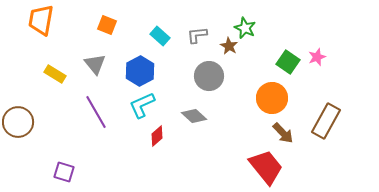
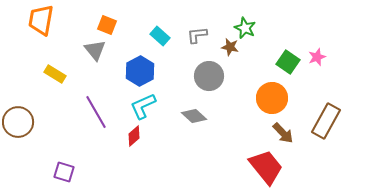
brown star: moved 1 px right, 1 px down; rotated 18 degrees counterclockwise
gray triangle: moved 14 px up
cyan L-shape: moved 1 px right, 1 px down
red diamond: moved 23 px left
